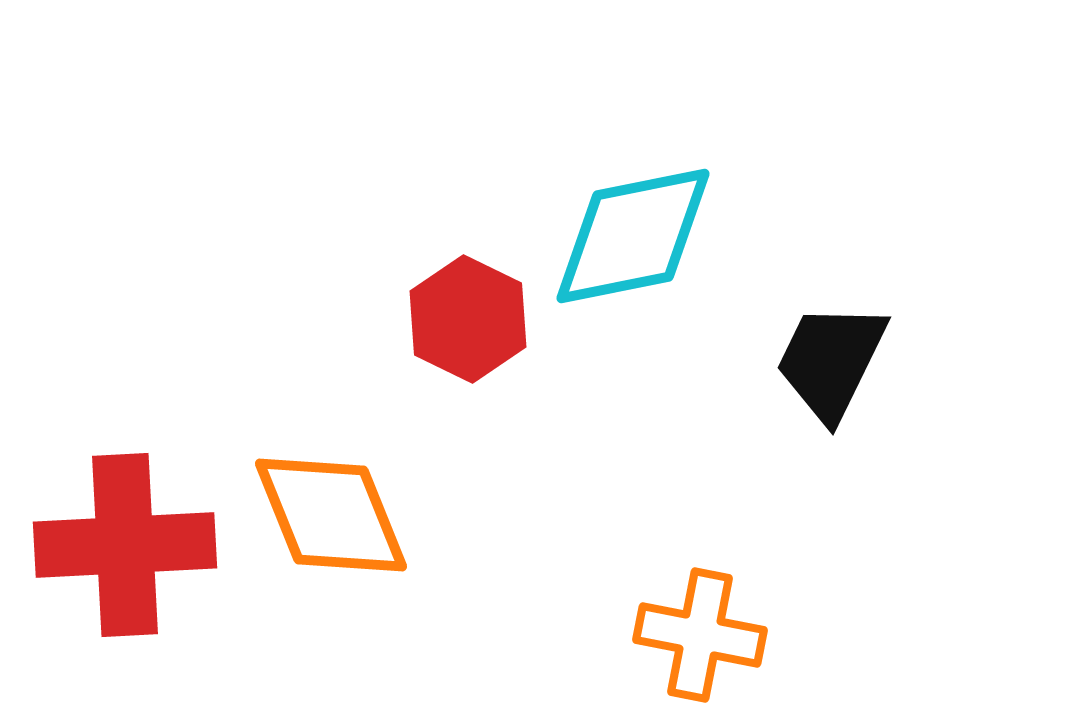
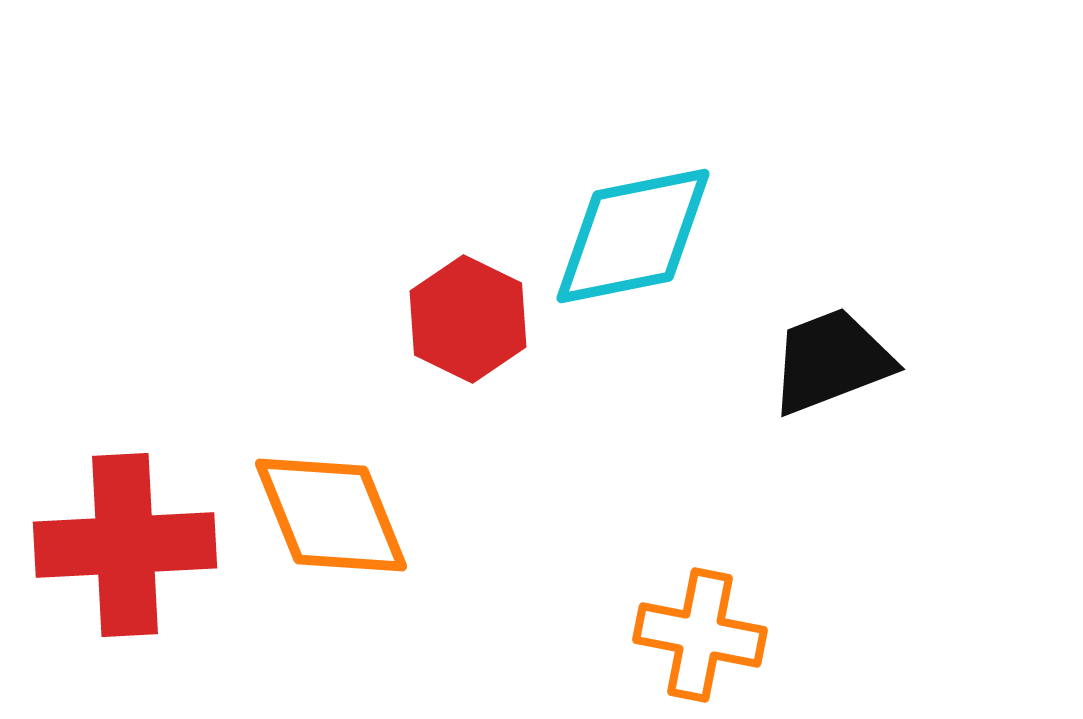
black trapezoid: rotated 43 degrees clockwise
